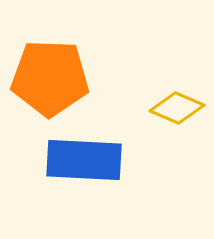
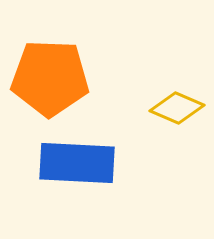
blue rectangle: moved 7 px left, 3 px down
